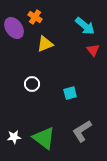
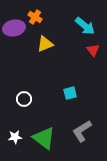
purple ellipse: rotated 65 degrees counterclockwise
white circle: moved 8 px left, 15 px down
white star: moved 1 px right
